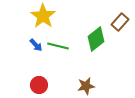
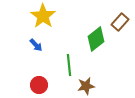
green line: moved 11 px right, 19 px down; rotated 70 degrees clockwise
